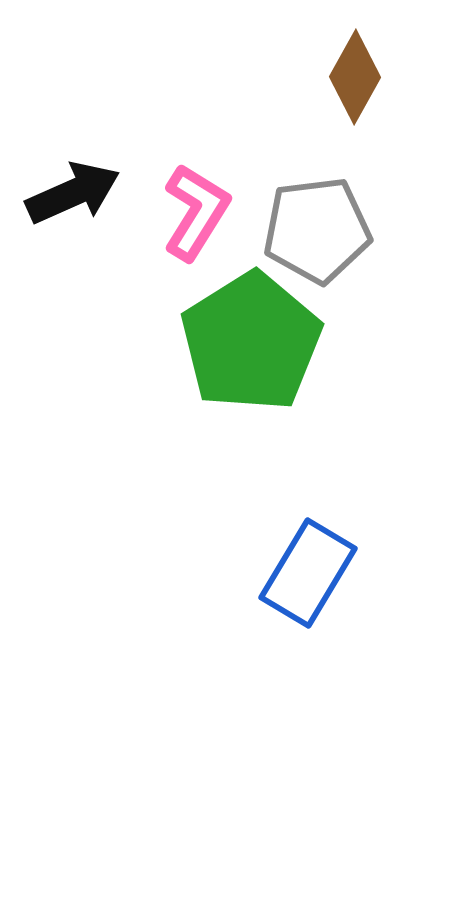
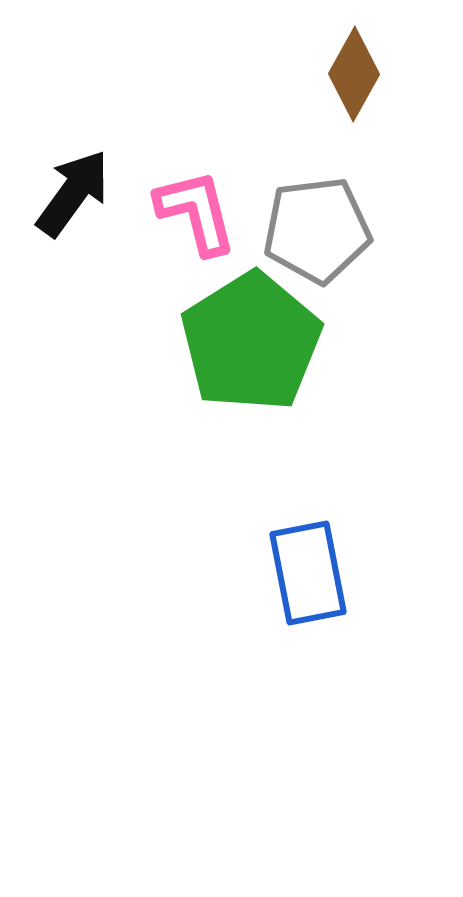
brown diamond: moved 1 px left, 3 px up
black arrow: rotated 30 degrees counterclockwise
pink L-shape: rotated 46 degrees counterclockwise
blue rectangle: rotated 42 degrees counterclockwise
